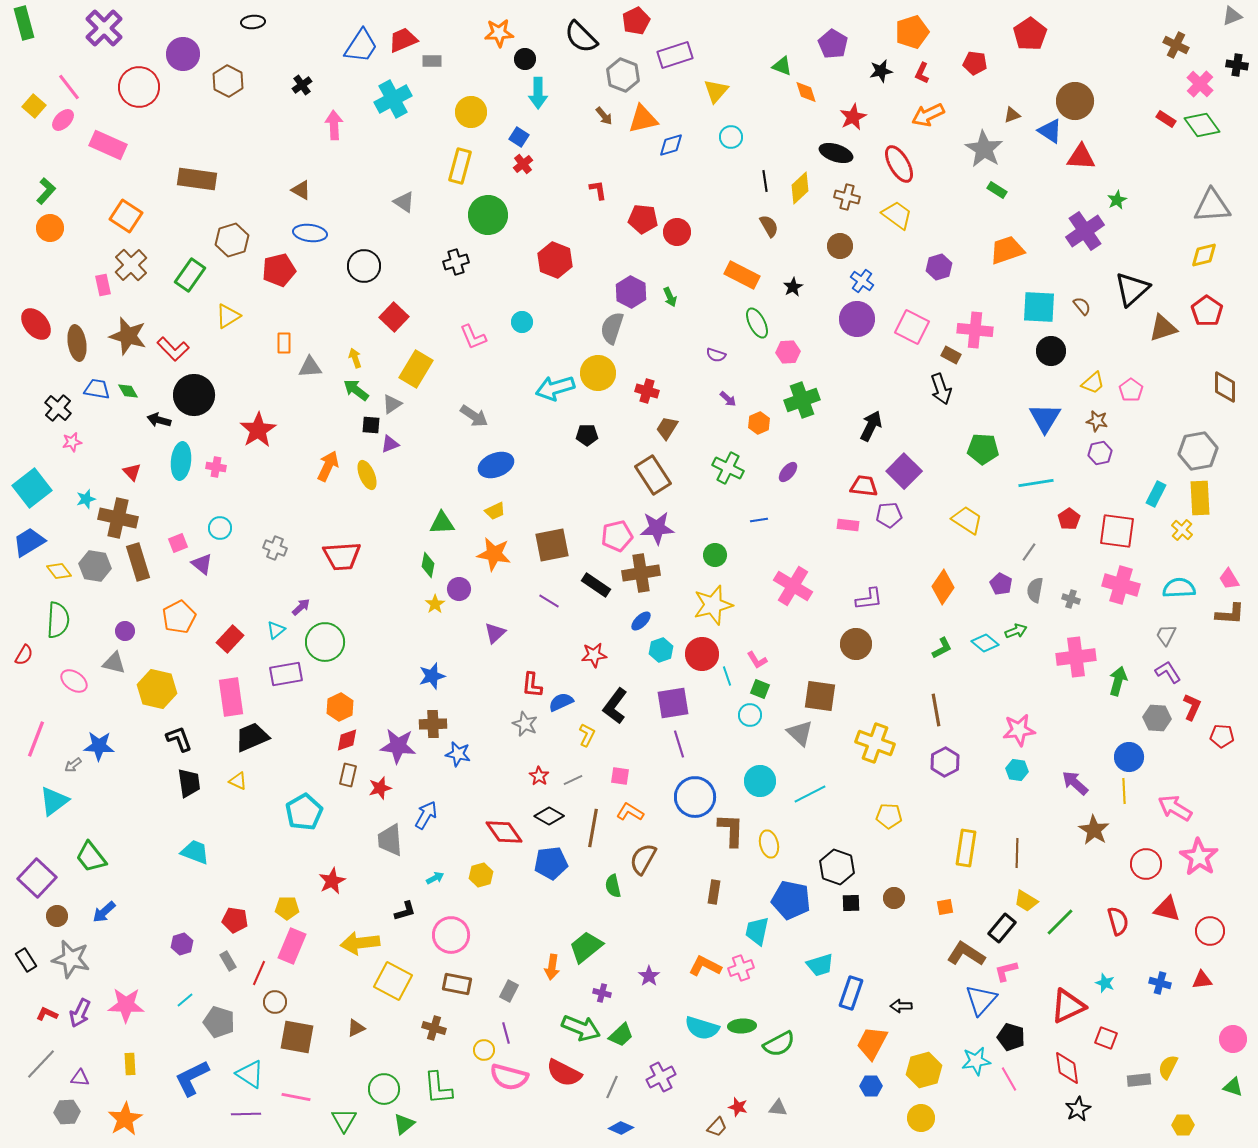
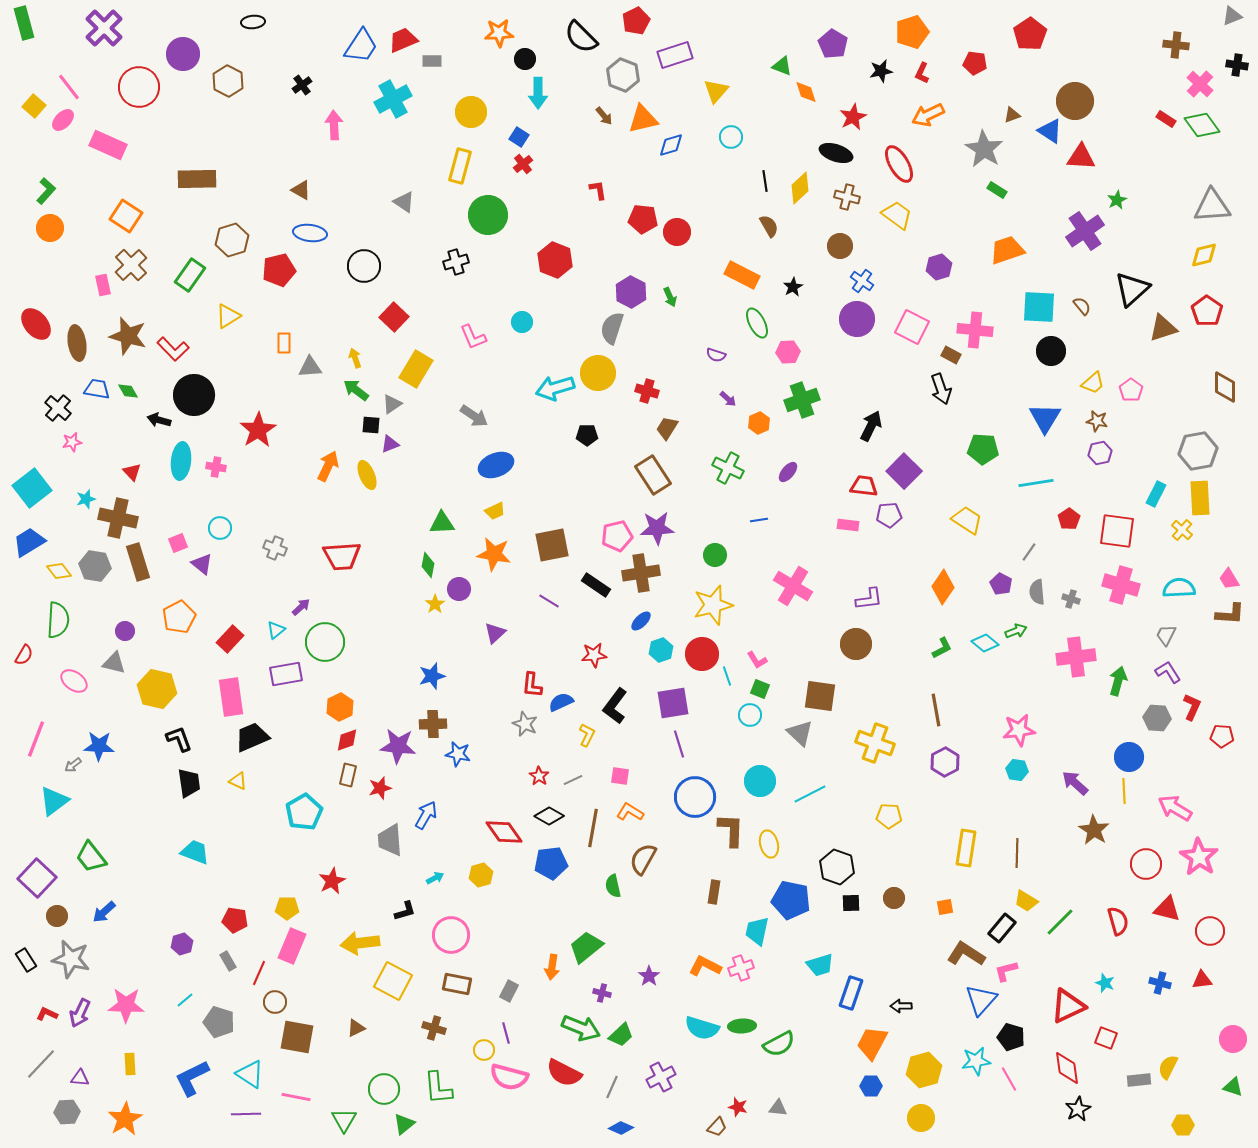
brown cross at (1176, 45): rotated 20 degrees counterclockwise
brown rectangle at (197, 179): rotated 9 degrees counterclockwise
gray semicircle at (1035, 590): moved 2 px right, 2 px down; rotated 15 degrees counterclockwise
